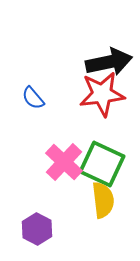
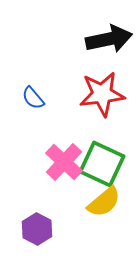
black arrow: moved 23 px up
yellow semicircle: moved 1 px right, 2 px down; rotated 57 degrees clockwise
